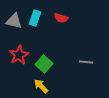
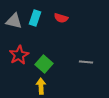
yellow arrow: rotated 42 degrees clockwise
